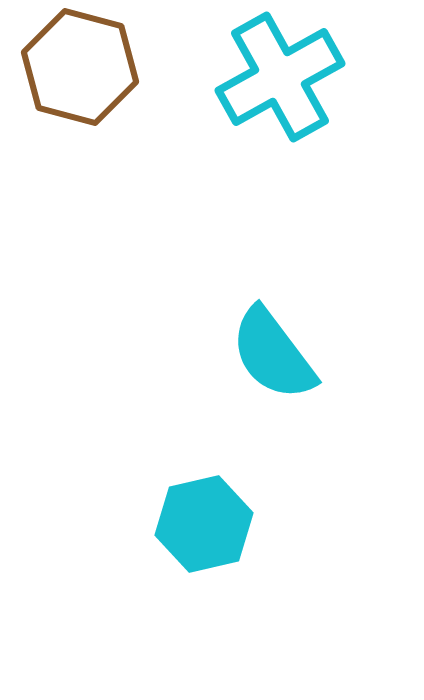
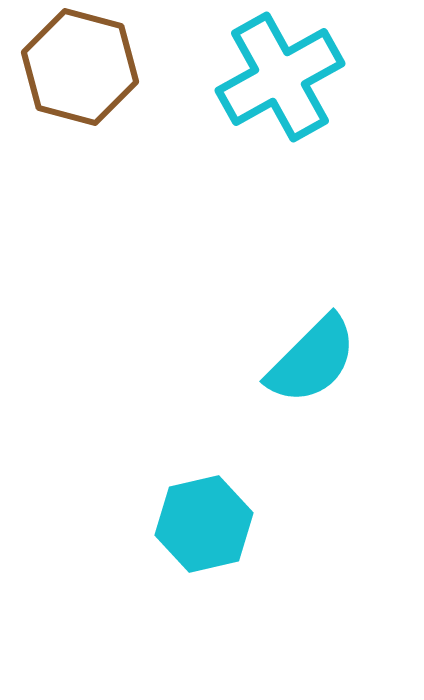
cyan semicircle: moved 39 px right, 6 px down; rotated 98 degrees counterclockwise
